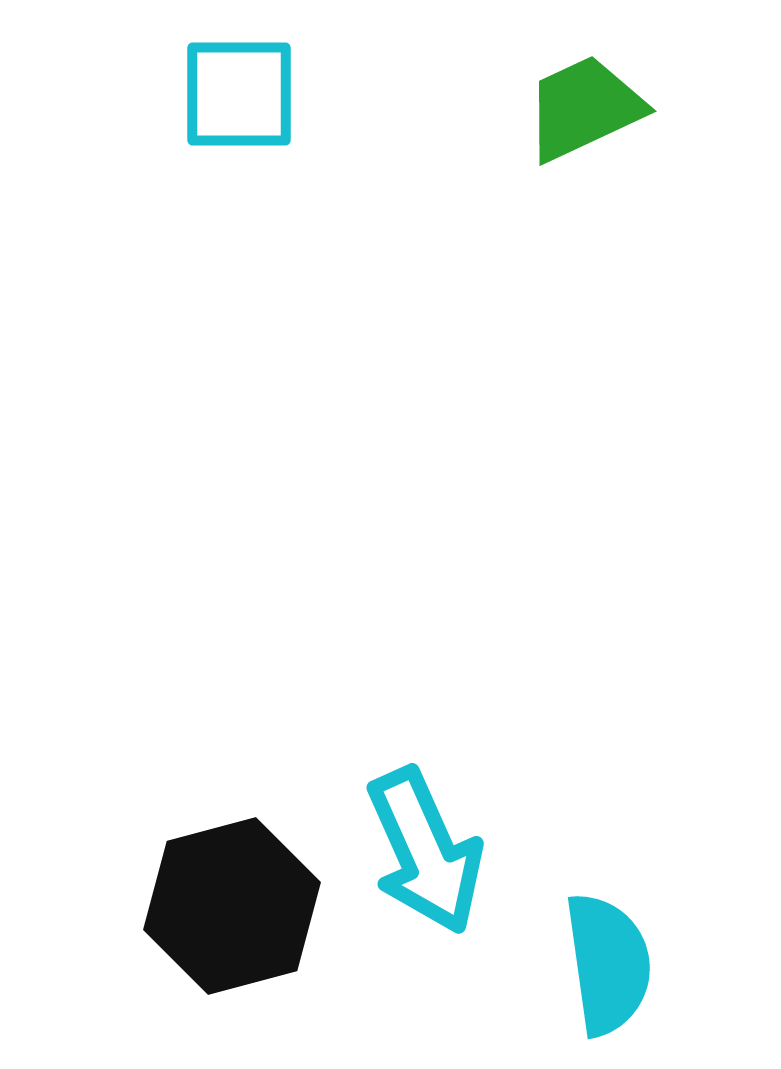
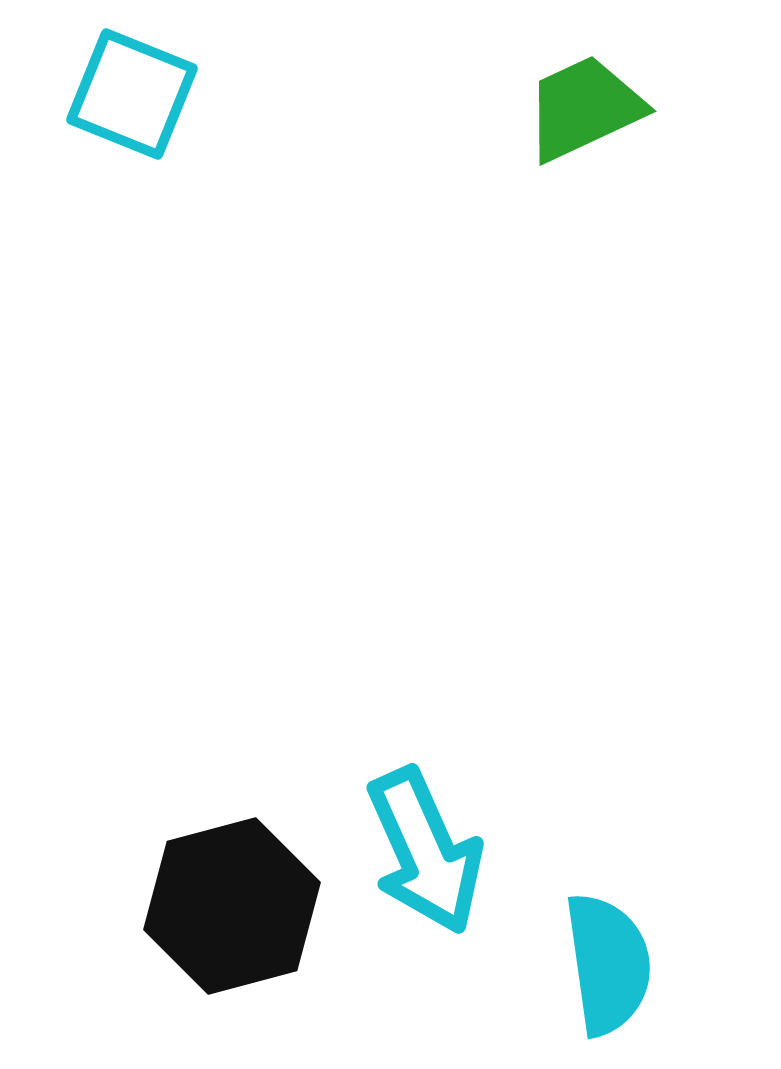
cyan square: moved 107 px left; rotated 22 degrees clockwise
